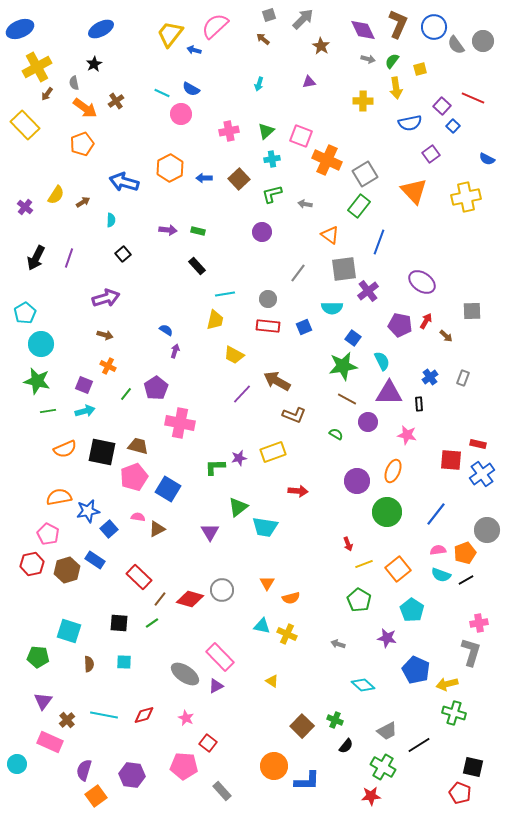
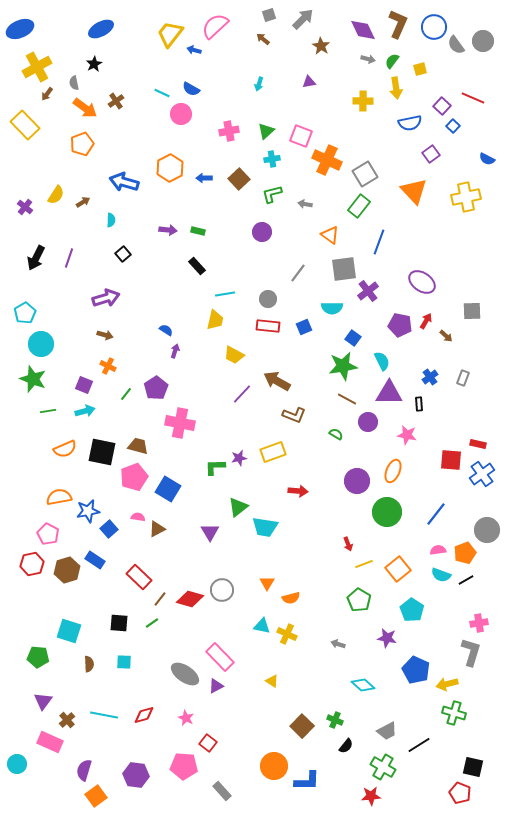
green star at (37, 381): moved 4 px left, 2 px up; rotated 8 degrees clockwise
purple hexagon at (132, 775): moved 4 px right
